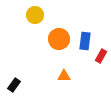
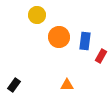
yellow circle: moved 2 px right
orange circle: moved 2 px up
orange triangle: moved 3 px right, 9 px down
